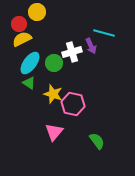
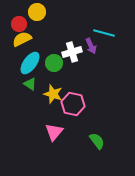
green triangle: moved 1 px right, 1 px down
